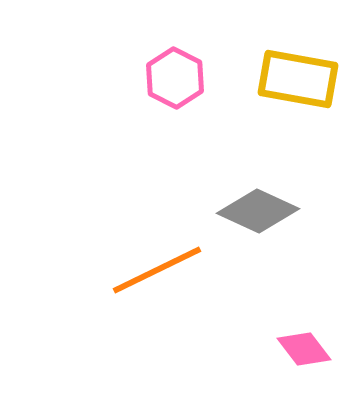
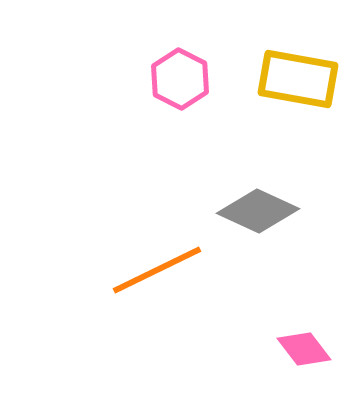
pink hexagon: moved 5 px right, 1 px down
